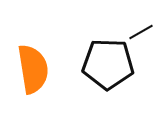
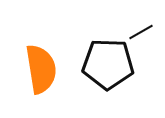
orange semicircle: moved 8 px right
